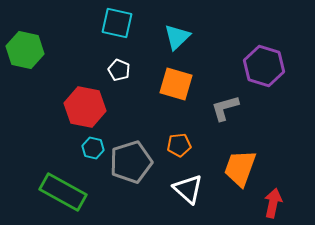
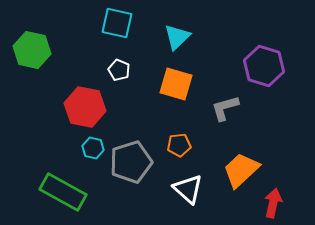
green hexagon: moved 7 px right
orange trapezoid: moved 1 px right, 2 px down; rotated 27 degrees clockwise
